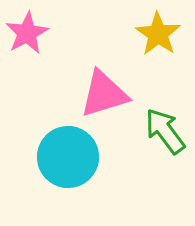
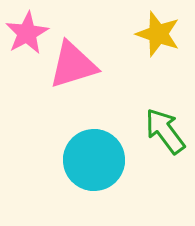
yellow star: rotated 15 degrees counterclockwise
pink triangle: moved 31 px left, 29 px up
cyan circle: moved 26 px right, 3 px down
